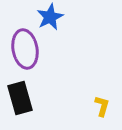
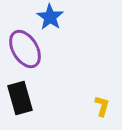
blue star: rotated 12 degrees counterclockwise
purple ellipse: rotated 21 degrees counterclockwise
